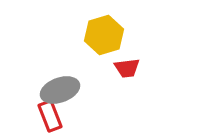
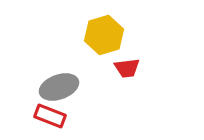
gray ellipse: moved 1 px left, 3 px up
red rectangle: rotated 48 degrees counterclockwise
